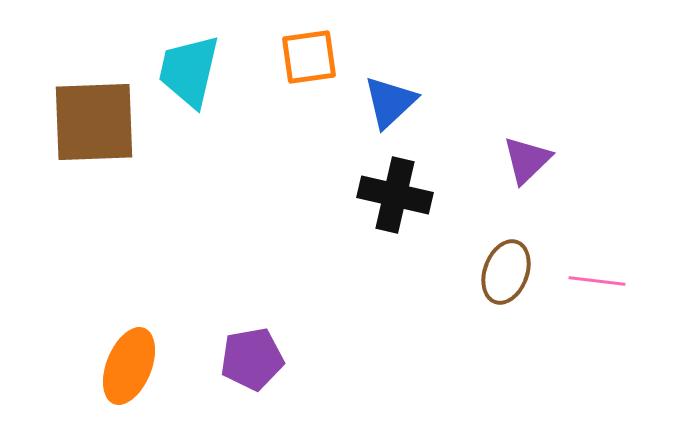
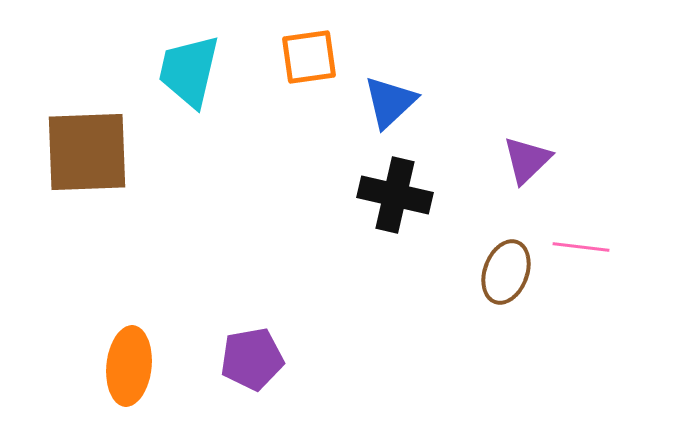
brown square: moved 7 px left, 30 px down
pink line: moved 16 px left, 34 px up
orange ellipse: rotated 16 degrees counterclockwise
